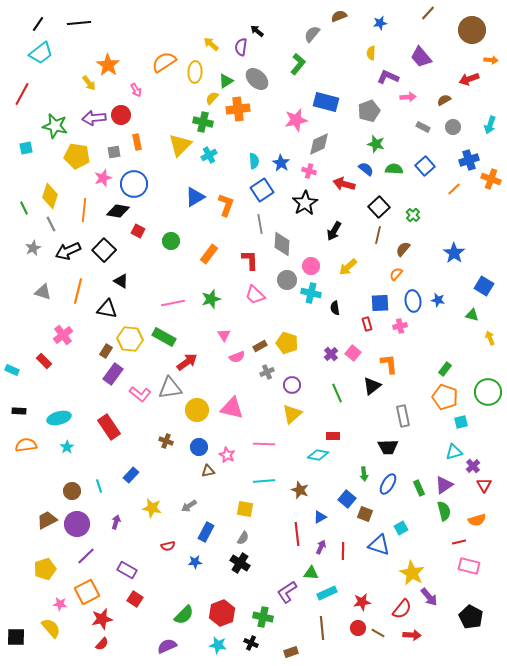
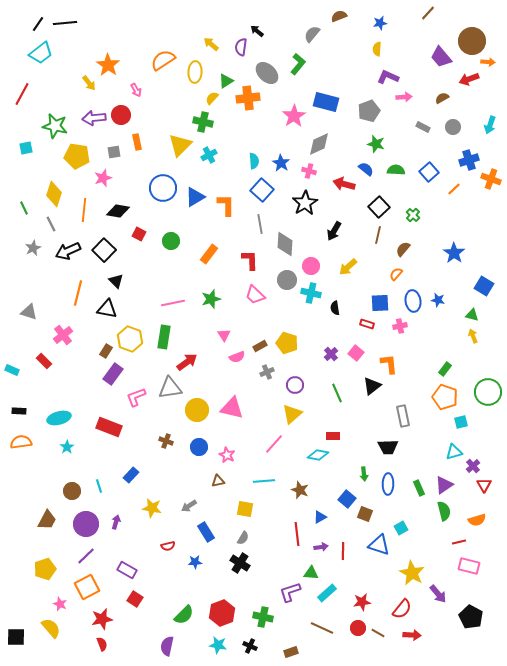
black line at (79, 23): moved 14 px left
brown circle at (472, 30): moved 11 px down
yellow semicircle at (371, 53): moved 6 px right, 4 px up
purple trapezoid at (421, 57): moved 20 px right
orange arrow at (491, 60): moved 3 px left, 2 px down
orange semicircle at (164, 62): moved 1 px left, 2 px up
gray ellipse at (257, 79): moved 10 px right, 6 px up
pink arrow at (408, 97): moved 4 px left
brown semicircle at (444, 100): moved 2 px left, 2 px up
orange cross at (238, 109): moved 10 px right, 11 px up
pink star at (296, 120): moved 2 px left, 4 px up; rotated 20 degrees counterclockwise
blue square at (425, 166): moved 4 px right, 6 px down
green semicircle at (394, 169): moved 2 px right, 1 px down
blue circle at (134, 184): moved 29 px right, 4 px down
blue square at (262, 190): rotated 15 degrees counterclockwise
yellow diamond at (50, 196): moved 4 px right, 2 px up
orange L-shape at (226, 205): rotated 20 degrees counterclockwise
red square at (138, 231): moved 1 px right, 3 px down
gray diamond at (282, 244): moved 3 px right
black triangle at (121, 281): moved 5 px left; rotated 14 degrees clockwise
orange line at (78, 291): moved 2 px down
gray triangle at (43, 292): moved 14 px left, 20 px down
red rectangle at (367, 324): rotated 56 degrees counterclockwise
green rectangle at (164, 337): rotated 70 degrees clockwise
yellow arrow at (490, 338): moved 17 px left, 2 px up
yellow hexagon at (130, 339): rotated 15 degrees clockwise
pink square at (353, 353): moved 3 px right
purple circle at (292, 385): moved 3 px right
pink L-shape at (140, 394): moved 4 px left, 3 px down; rotated 120 degrees clockwise
red rectangle at (109, 427): rotated 35 degrees counterclockwise
pink line at (264, 444): moved 10 px right; rotated 50 degrees counterclockwise
orange semicircle at (26, 445): moved 5 px left, 3 px up
brown triangle at (208, 471): moved 10 px right, 10 px down
blue ellipse at (388, 484): rotated 30 degrees counterclockwise
brown trapezoid at (47, 520): rotated 145 degrees clockwise
purple circle at (77, 524): moved 9 px right
blue rectangle at (206, 532): rotated 60 degrees counterclockwise
purple arrow at (321, 547): rotated 56 degrees clockwise
orange square at (87, 592): moved 5 px up
purple L-shape at (287, 592): moved 3 px right; rotated 15 degrees clockwise
cyan rectangle at (327, 593): rotated 18 degrees counterclockwise
purple arrow at (429, 597): moved 9 px right, 3 px up
pink star at (60, 604): rotated 16 degrees clockwise
brown line at (322, 628): rotated 60 degrees counterclockwise
black cross at (251, 643): moved 1 px left, 3 px down
red semicircle at (102, 644): rotated 64 degrees counterclockwise
purple semicircle at (167, 646): rotated 54 degrees counterclockwise
